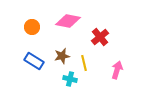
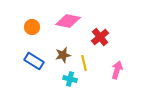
brown star: moved 1 px right, 1 px up
